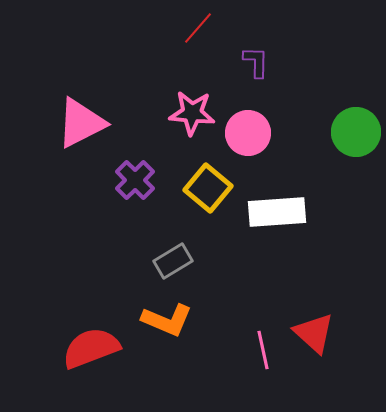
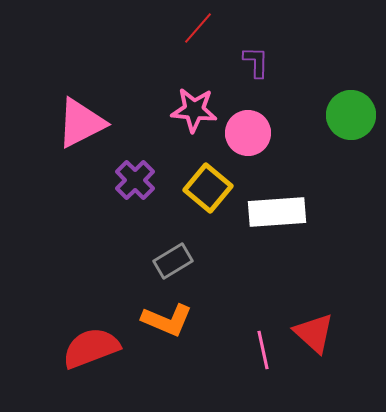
pink star: moved 2 px right, 3 px up
green circle: moved 5 px left, 17 px up
